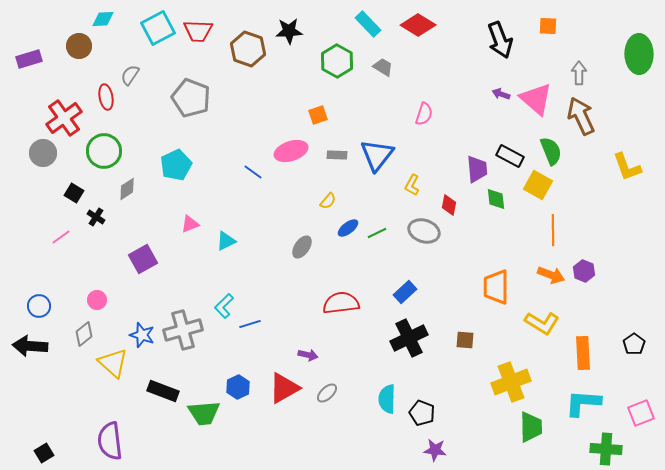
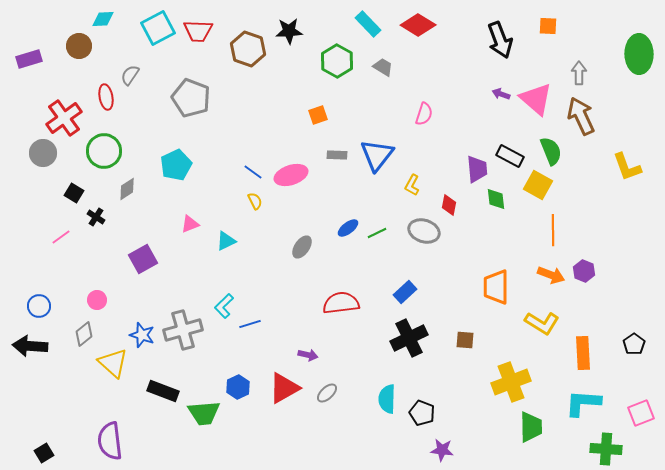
pink ellipse at (291, 151): moved 24 px down
yellow semicircle at (328, 201): moved 73 px left; rotated 66 degrees counterclockwise
purple star at (435, 450): moved 7 px right
